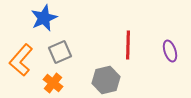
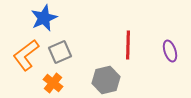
orange L-shape: moved 5 px right, 5 px up; rotated 12 degrees clockwise
